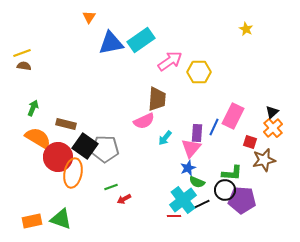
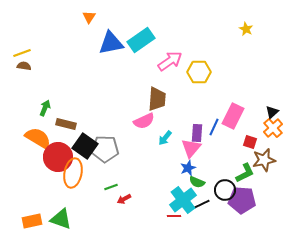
green arrow: moved 12 px right
green L-shape: moved 13 px right; rotated 30 degrees counterclockwise
